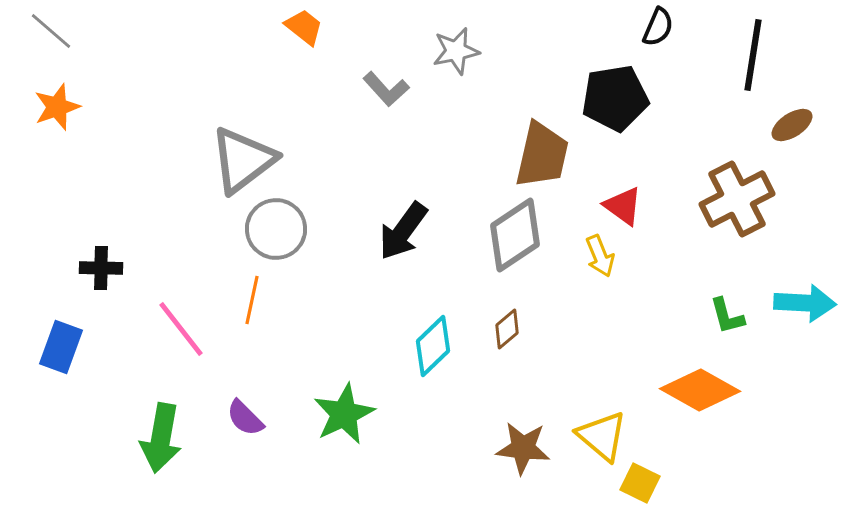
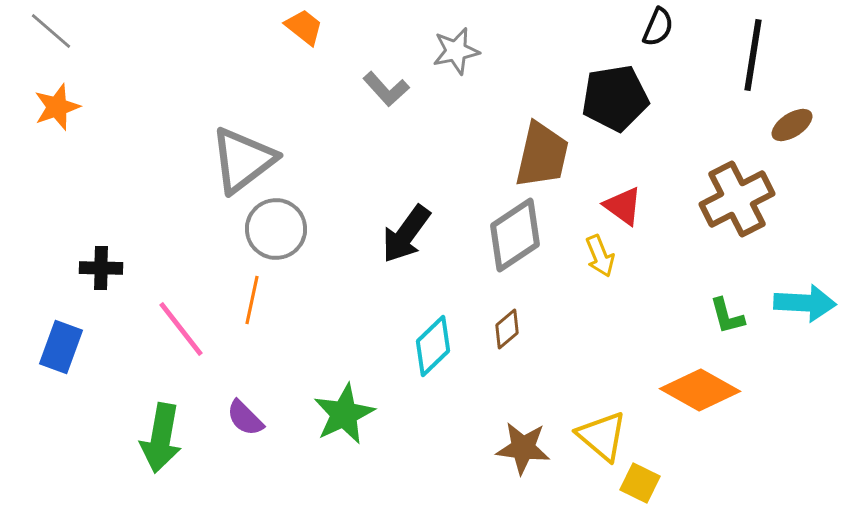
black arrow: moved 3 px right, 3 px down
